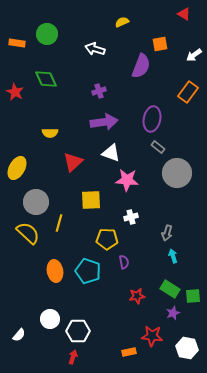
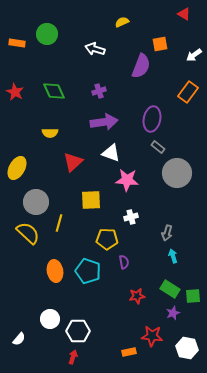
green diamond at (46, 79): moved 8 px right, 12 px down
white semicircle at (19, 335): moved 4 px down
